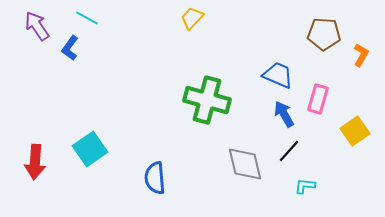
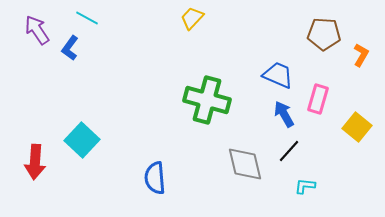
purple arrow: moved 4 px down
yellow square: moved 2 px right, 4 px up; rotated 16 degrees counterclockwise
cyan square: moved 8 px left, 9 px up; rotated 12 degrees counterclockwise
